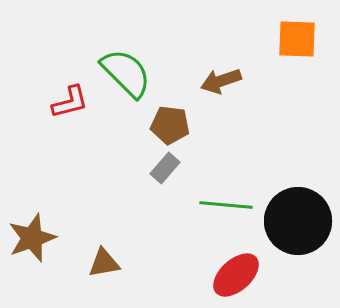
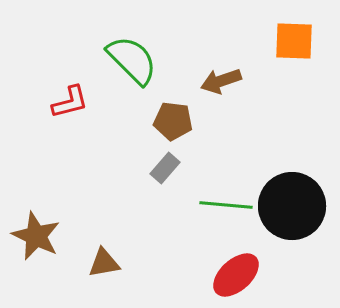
orange square: moved 3 px left, 2 px down
green semicircle: moved 6 px right, 13 px up
brown pentagon: moved 3 px right, 4 px up
black circle: moved 6 px left, 15 px up
brown star: moved 4 px right, 2 px up; rotated 27 degrees counterclockwise
